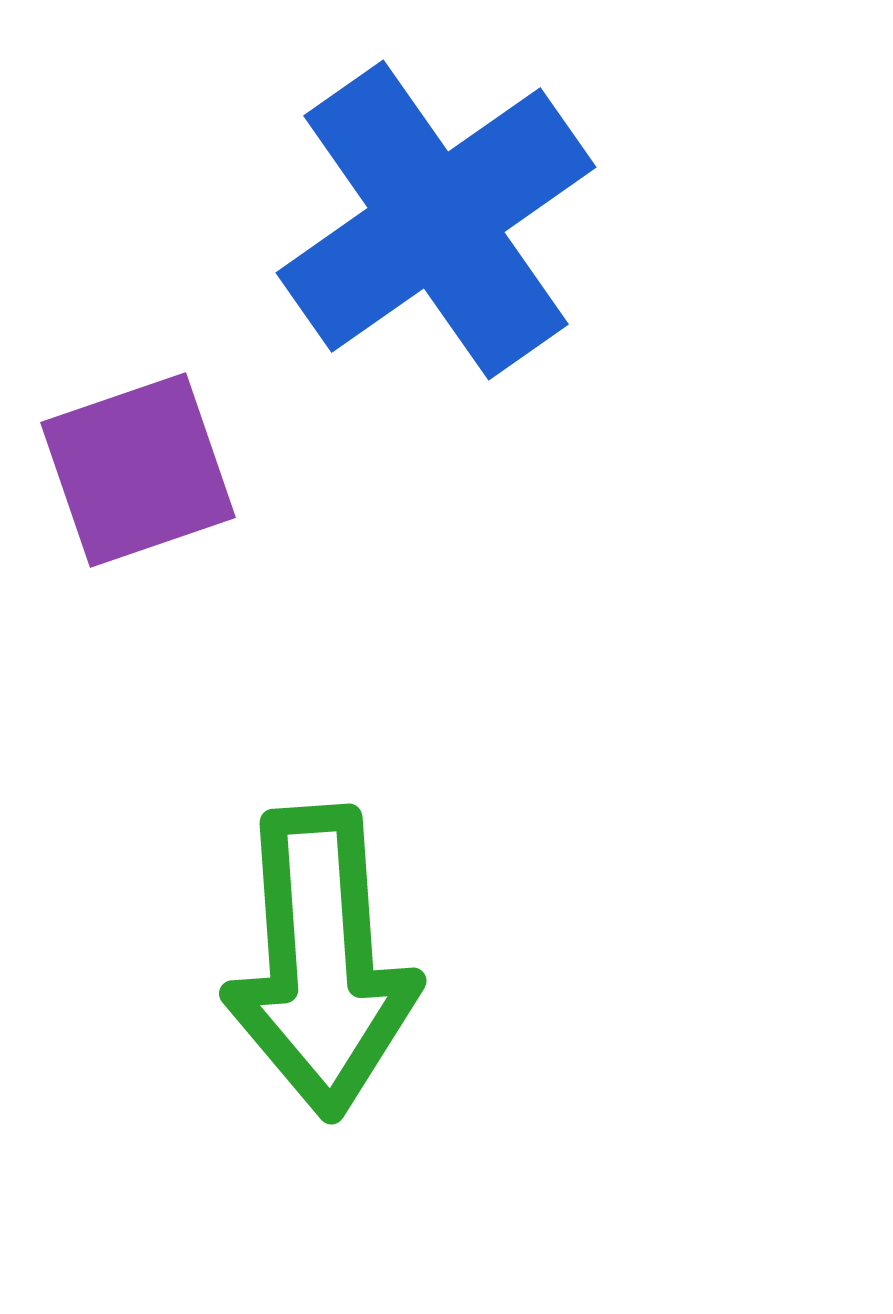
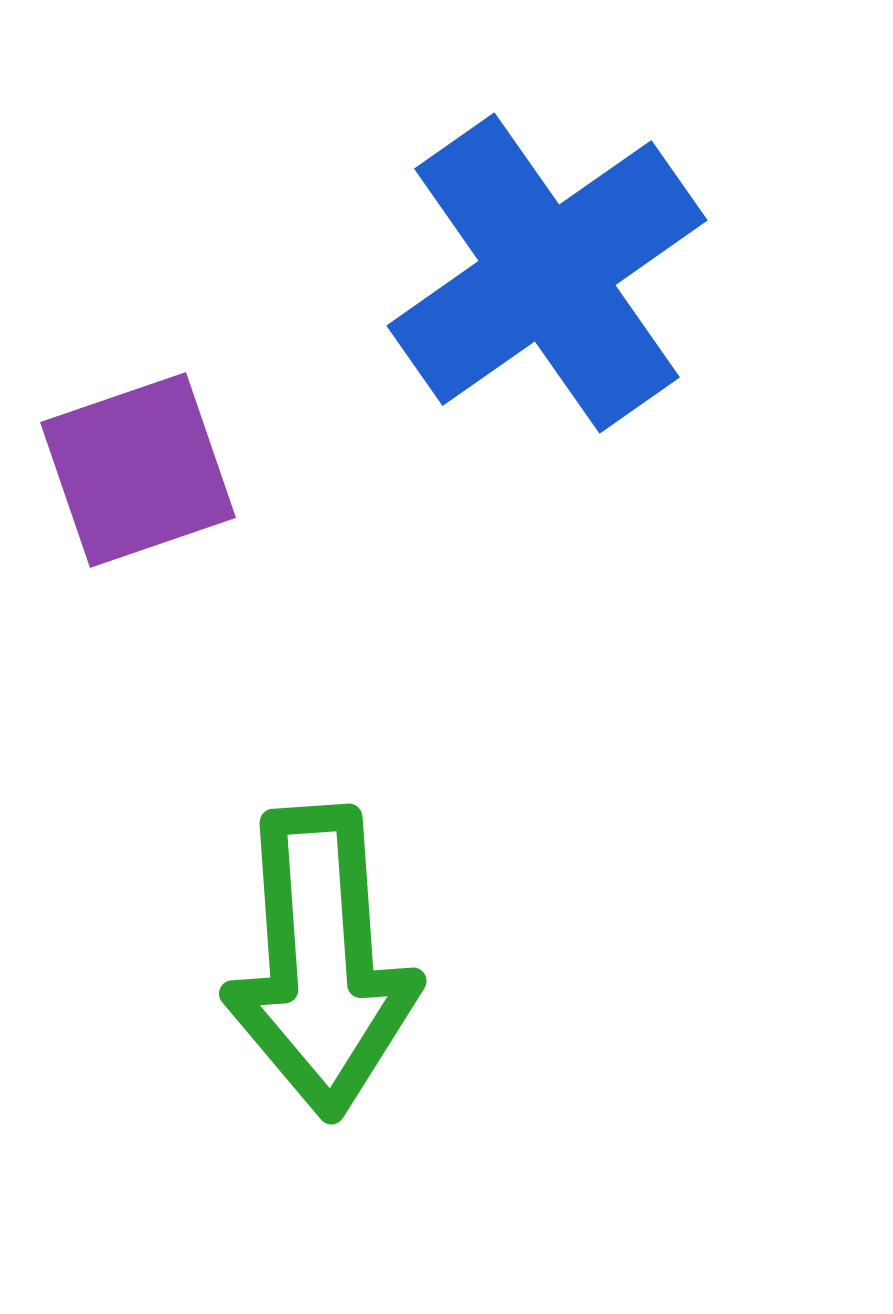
blue cross: moved 111 px right, 53 px down
